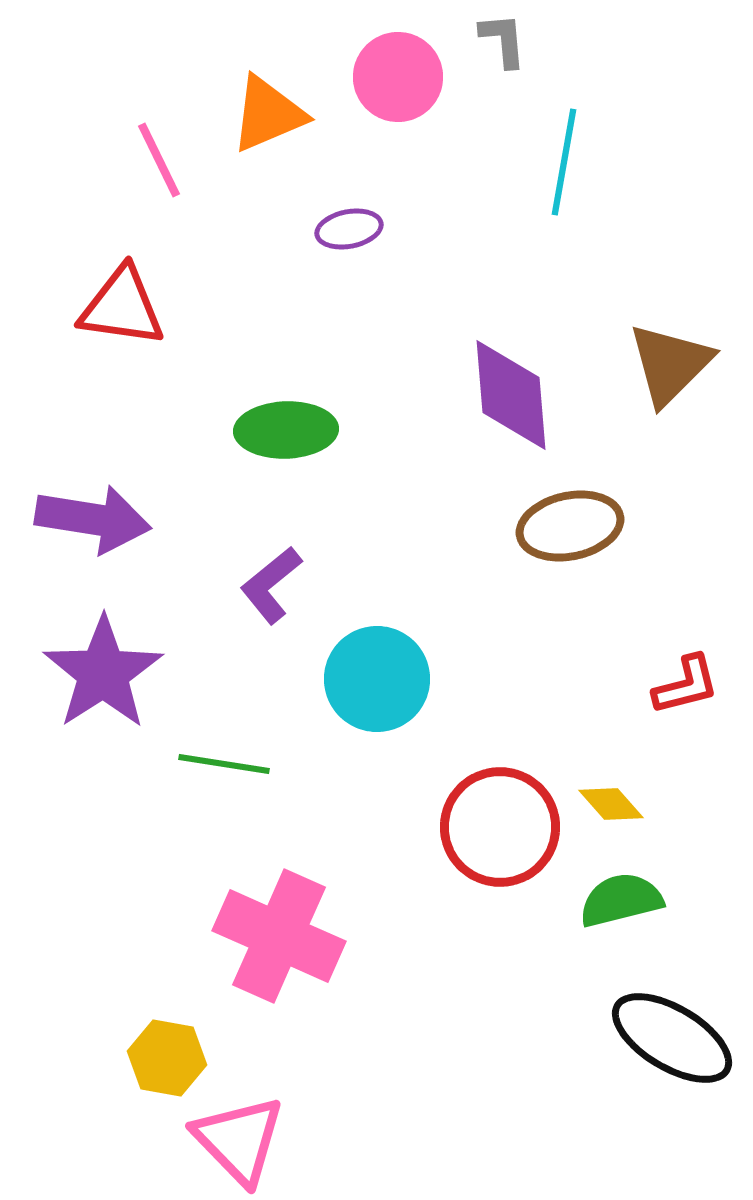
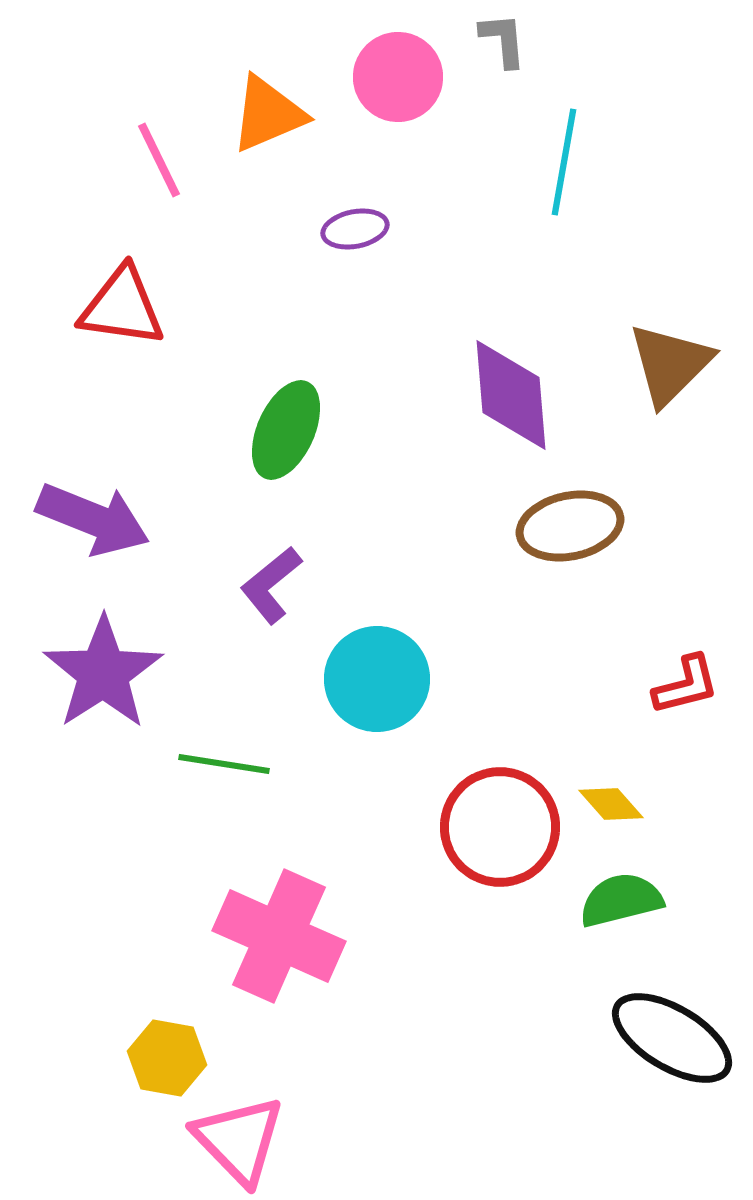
purple ellipse: moved 6 px right
green ellipse: rotated 64 degrees counterclockwise
purple arrow: rotated 13 degrees clockwise
